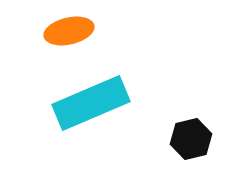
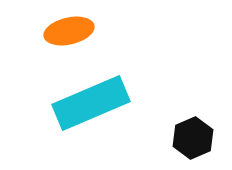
black hexagon: moved 2 px right, 1 px up; rotated 9 degrees counterclockwise
